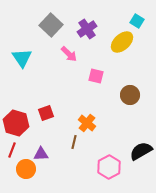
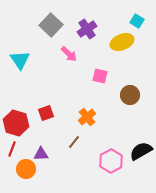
yellow ellipse: rotated 20 degrees clockwise
cyan triangle: moved 2 px left, 2 px down
pink square: moved 4 px right
orange cross: moved 6 px up; rotated 12 degrees clockwise
brown line: rotated 24 degrees clockwise
red line: moved 1 px up
pink hexagon: moved 2 px right, 6 px up
